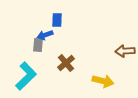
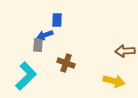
brown cross: rotated 30 degrees counterclockwise
yellow arrow: moved 11 px right
